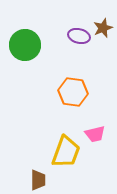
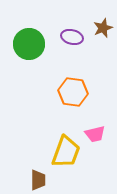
purple ellipse: moved 7 px left, 1 px down
green circle: moved 4 px right, 1 px up
